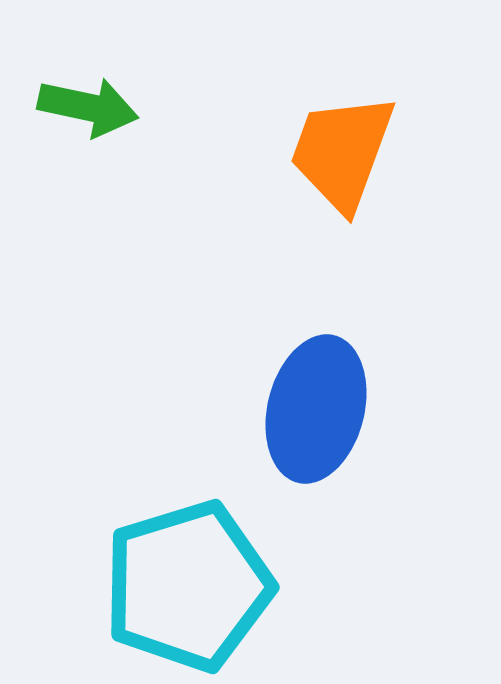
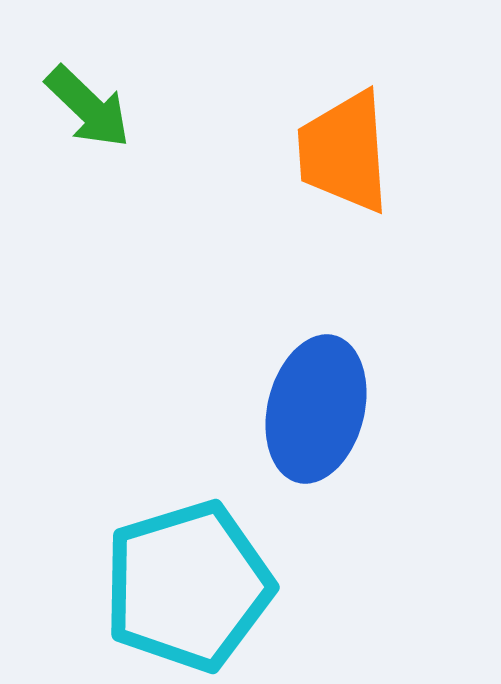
green arrow: rotated 32 degrees clockwise
orange trapezoid: moved 2 px right; rotated 24 degrees counterclockwise
